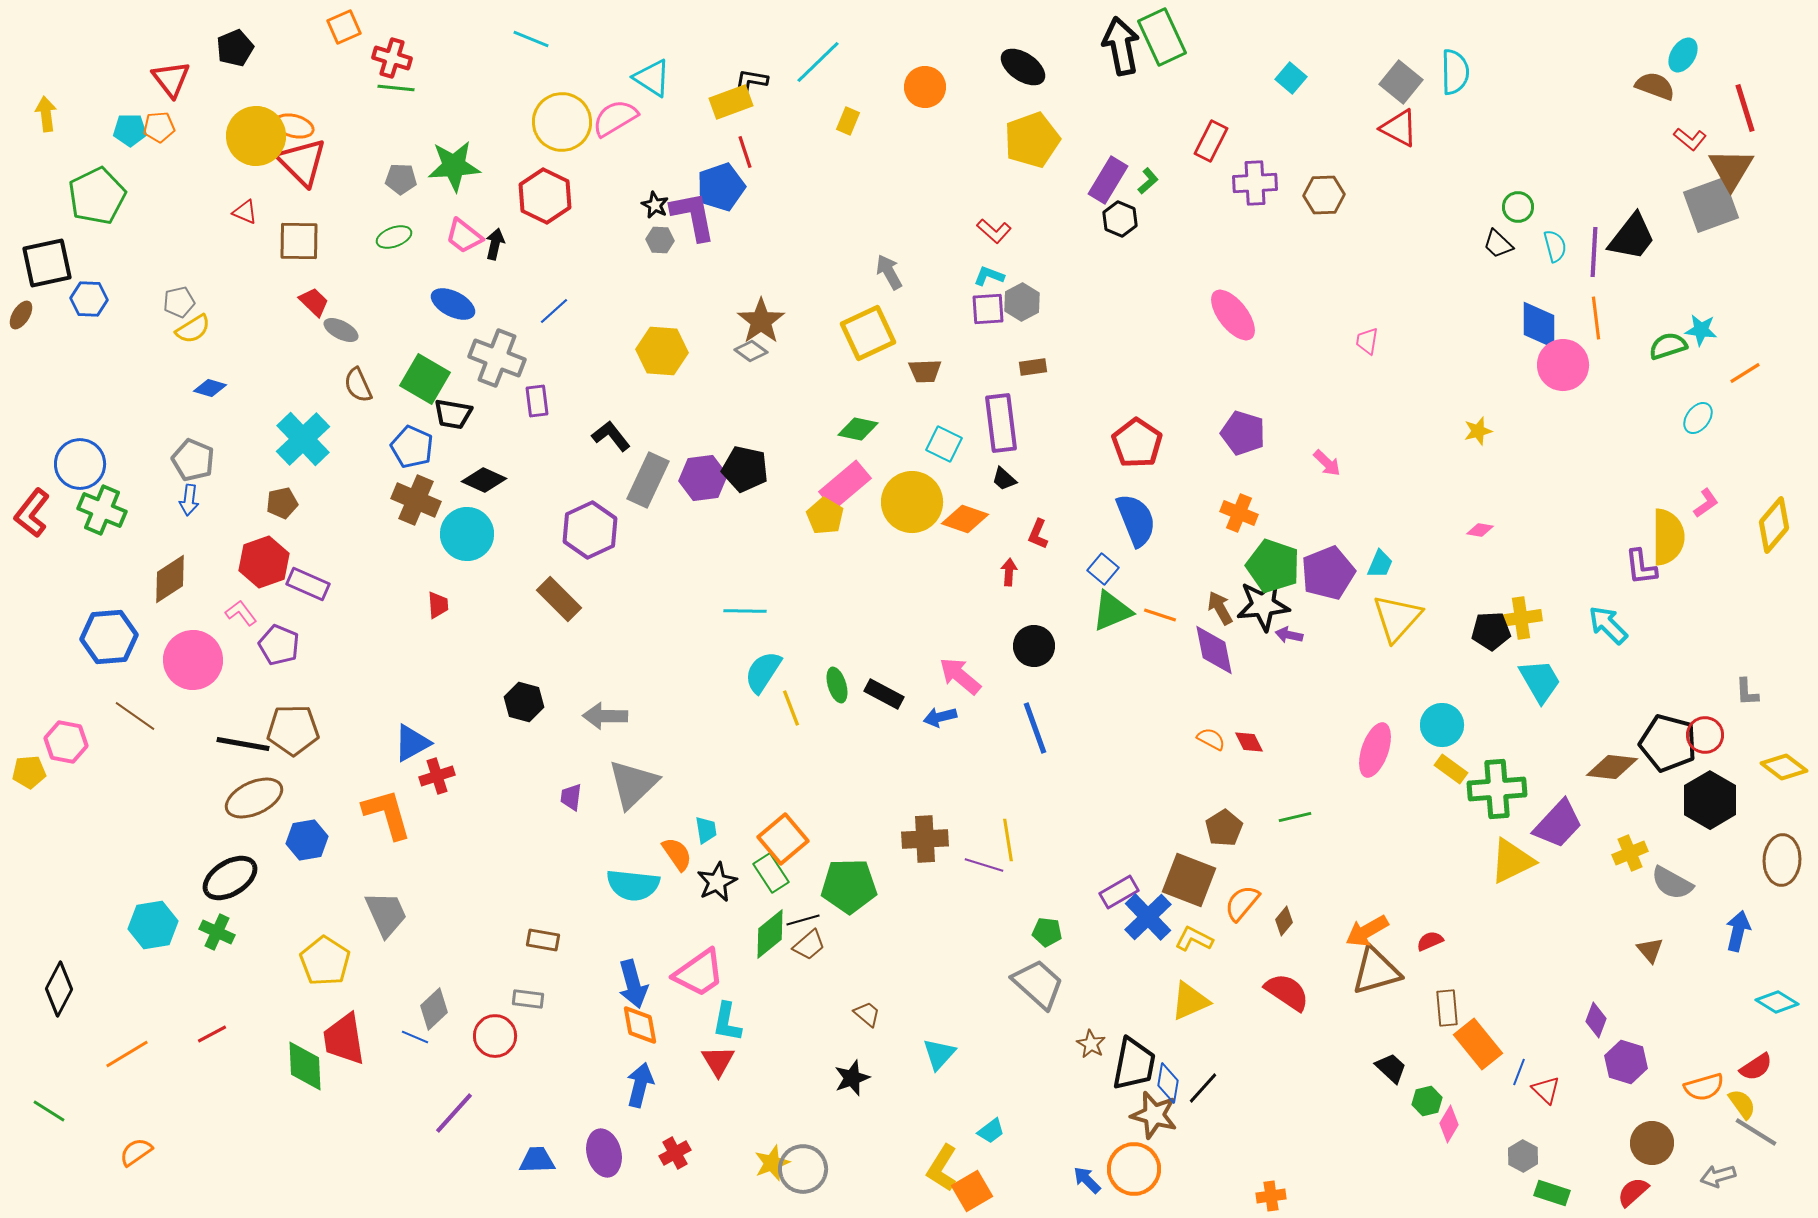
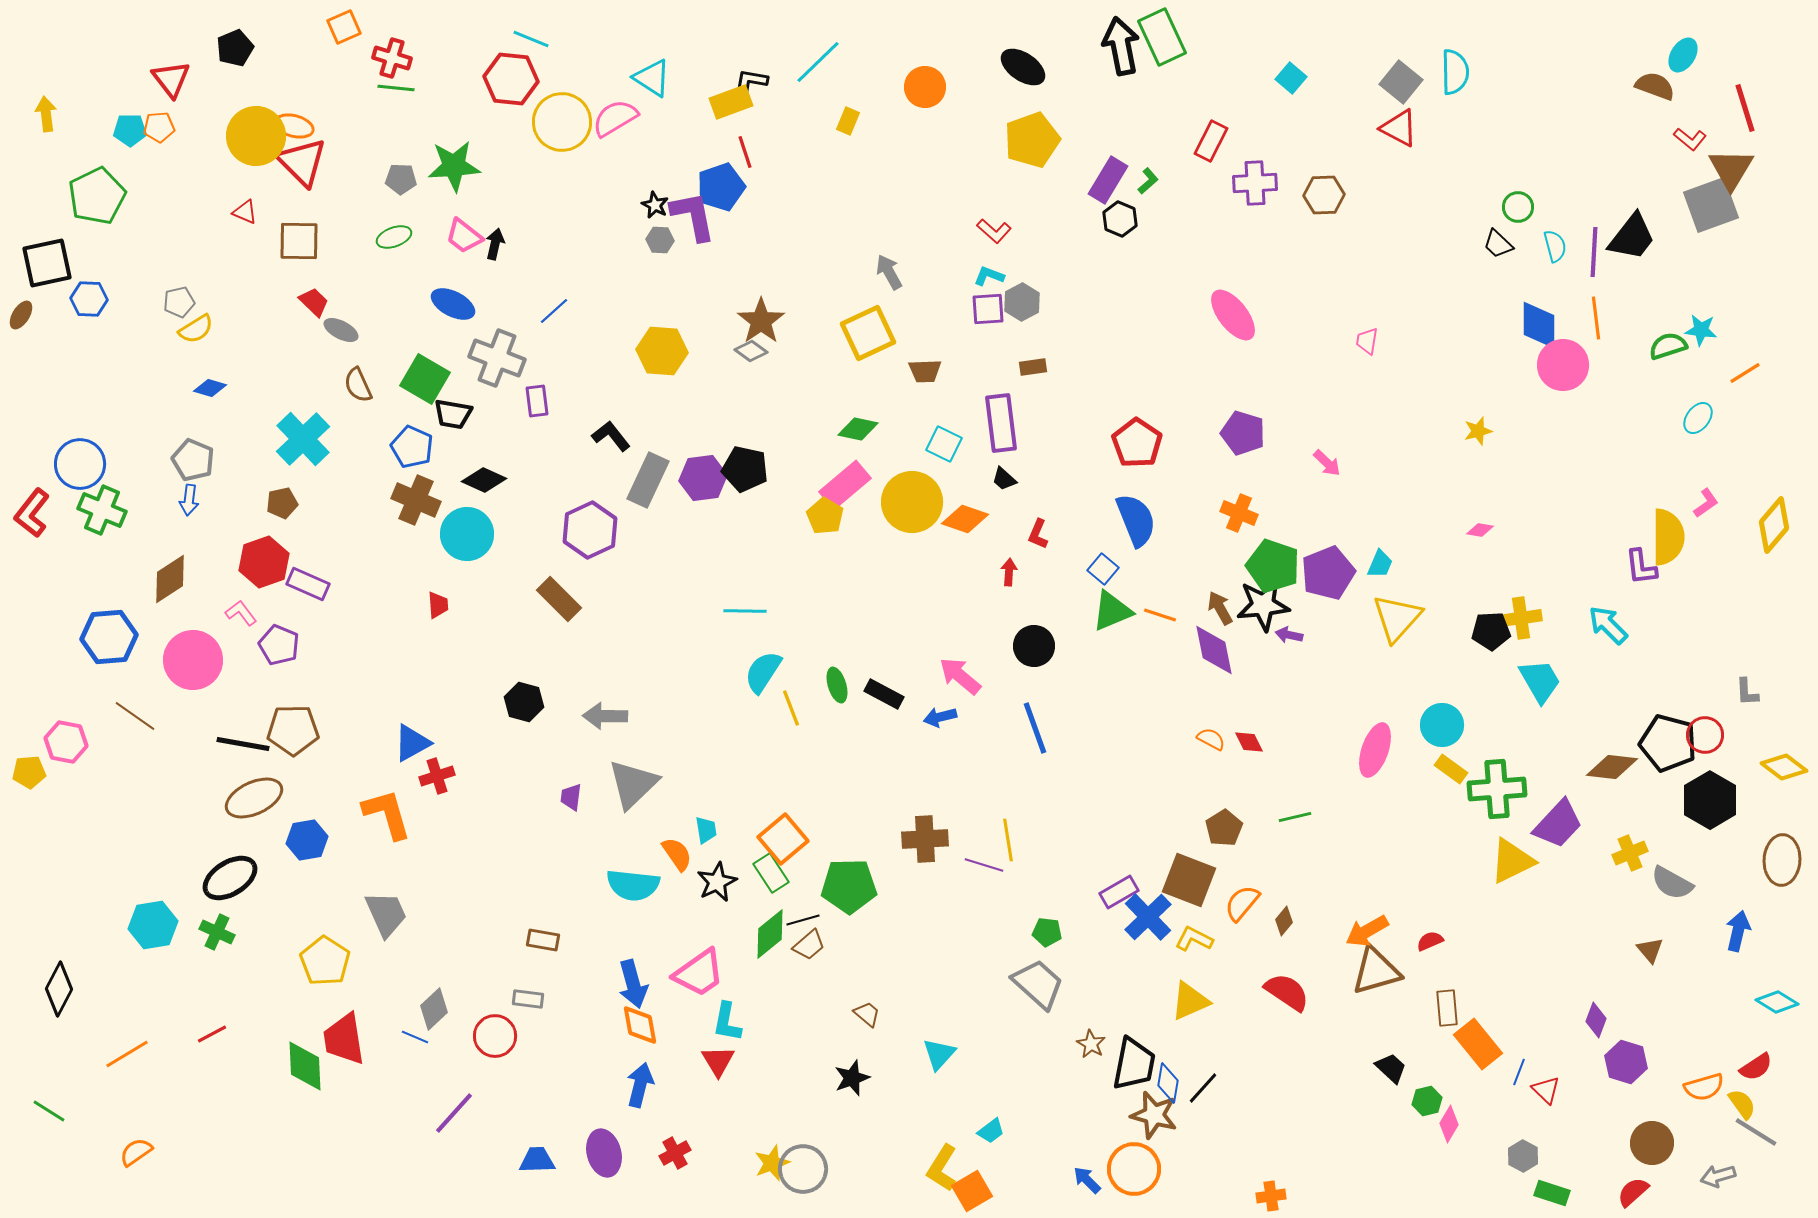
red hexagon at (545, 196): moved 34 px left, 117 px up; rotated 20 degrees counterclockwise
yellow semicircle at (193, 329): moved 3 px right
